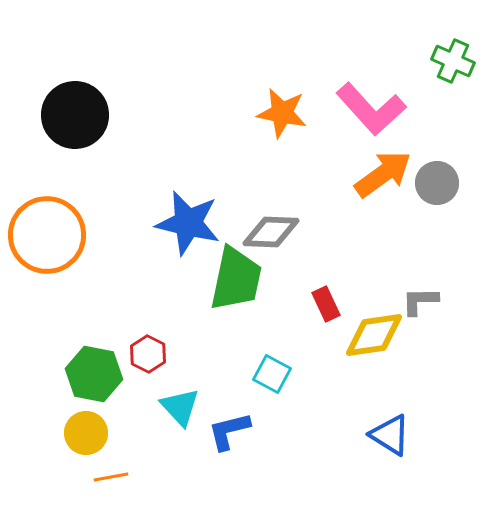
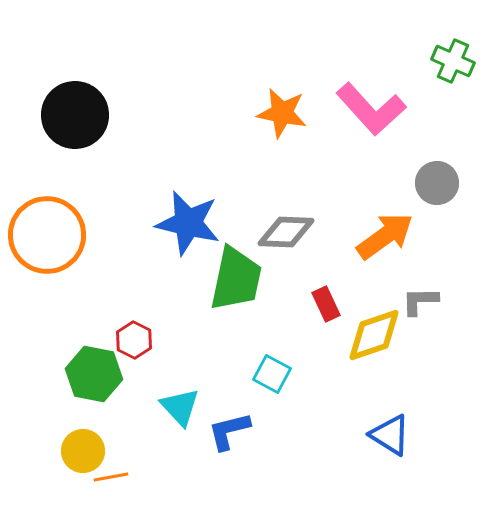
orange arrow: moved 2 px right, 62 px down
gray diamond: moved 15 px right
yellow diamond: rotated 10 degrees counterclockwise
red hexagon: moved 14 px left, 14 px up
yellow circle: moved 3 px left, 18 px down
